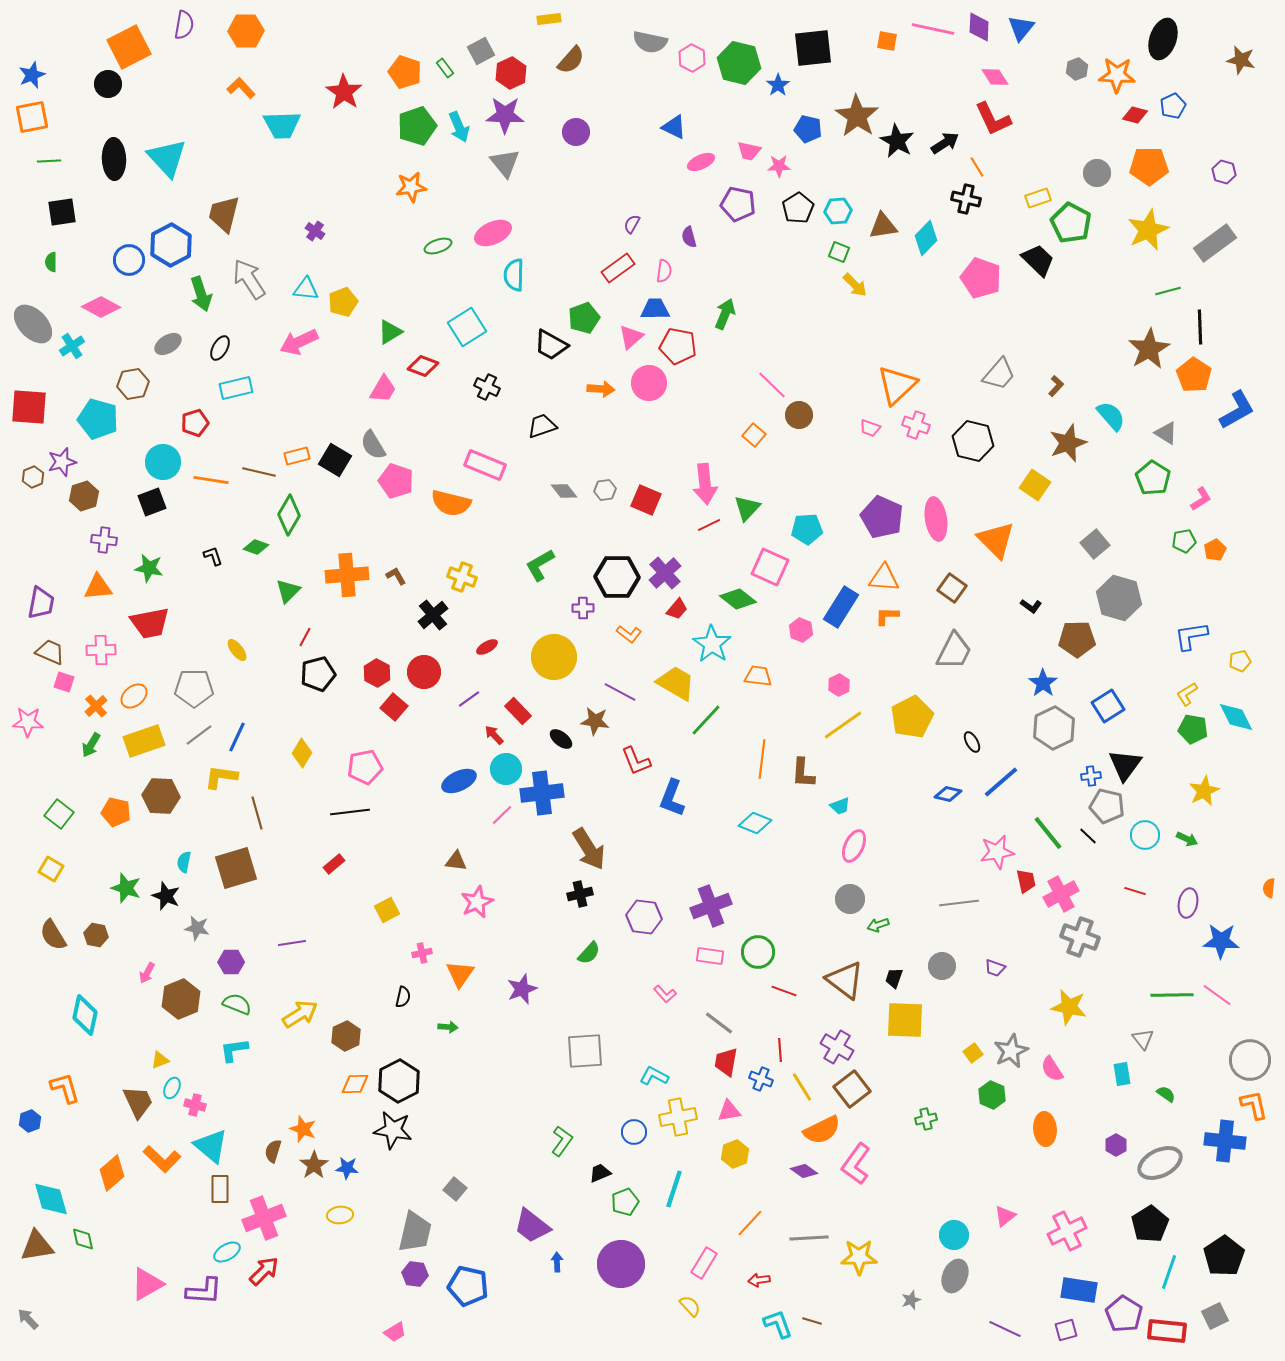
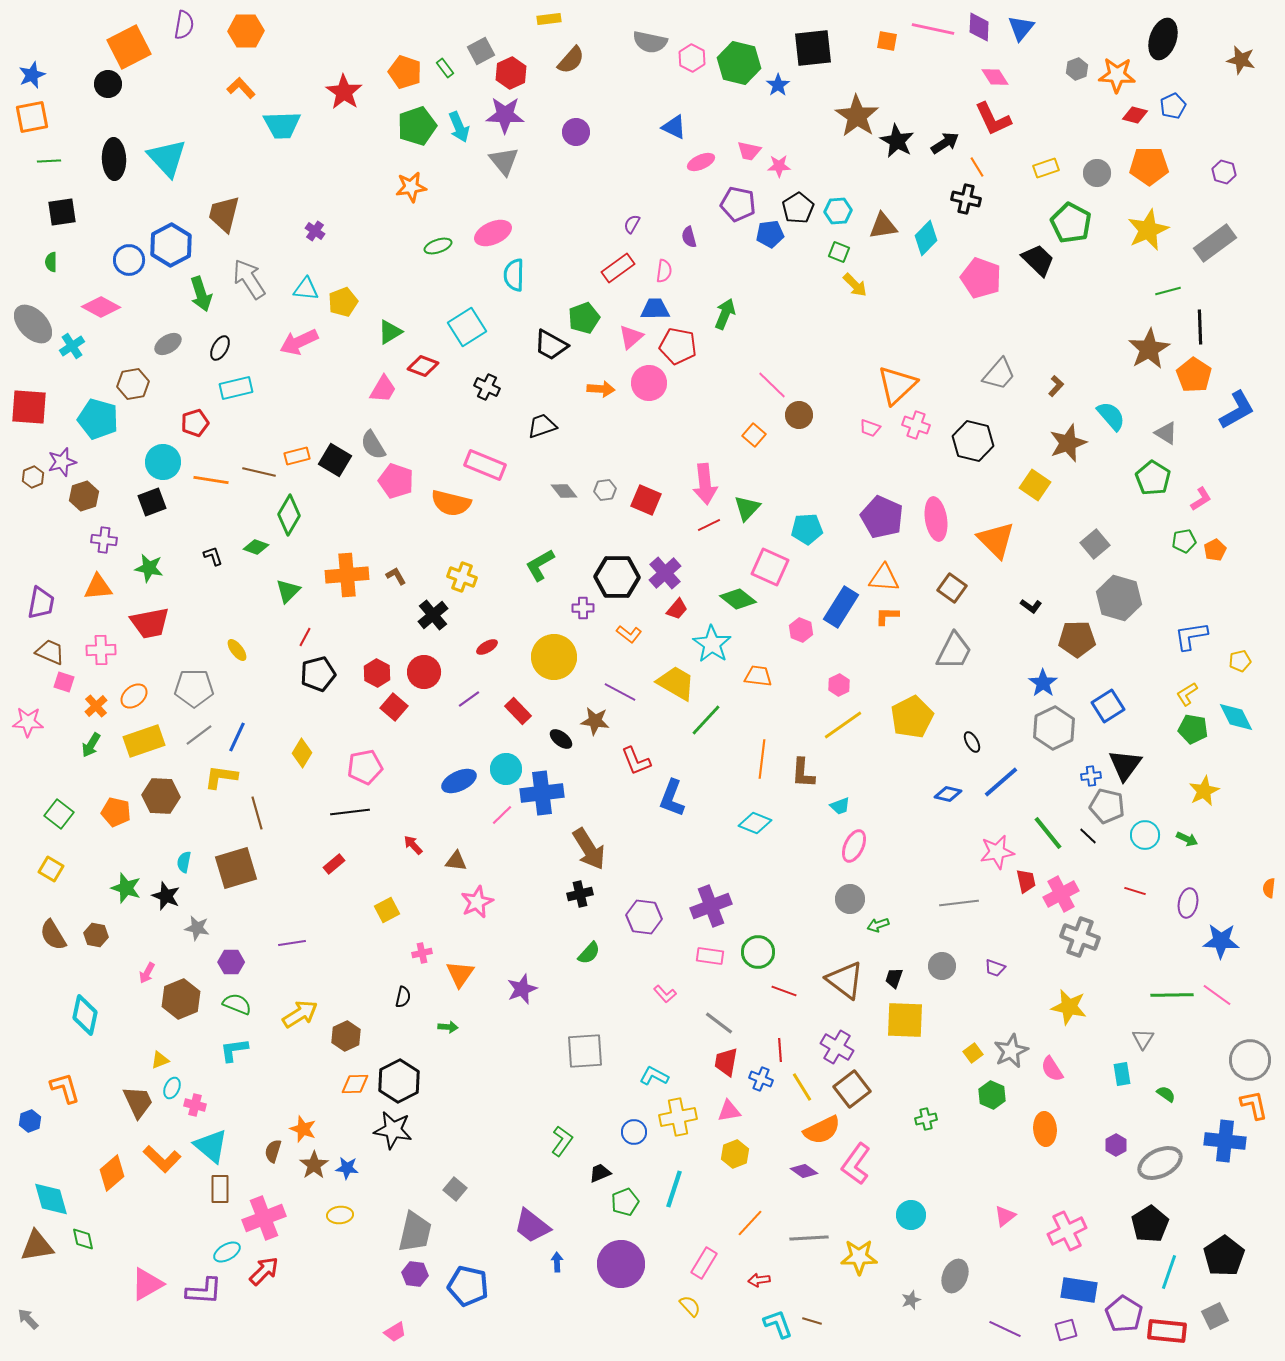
blue pentagon at (808, 129): moved 38 px left, 105 px down; rotated 20 degrees counterclockwise
gray triangle at (505, 163): moved 1 px left, 2 px up
yellow rectangle at (1038, 198): moved 8 px right, 30 px up
red arrow at (494, 735): moved 81 px left, 110 px down
gray triangle at (1143, 1039): rotated 10 degrees clockwise
cyan circle at (954, 1235): moved 43 px left, 20 px up
